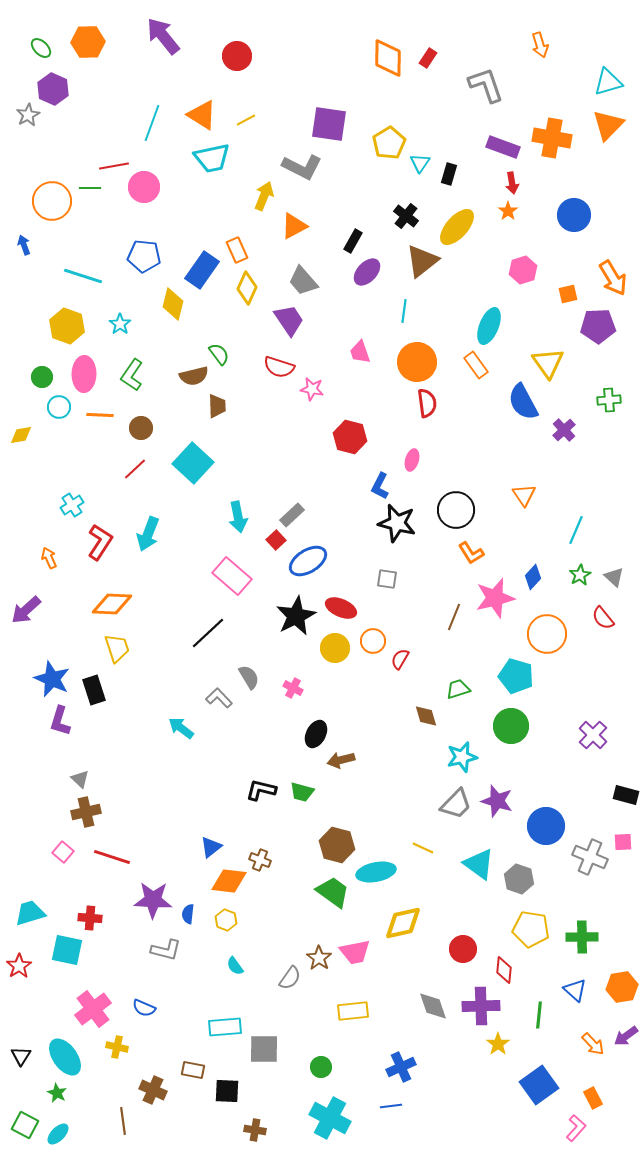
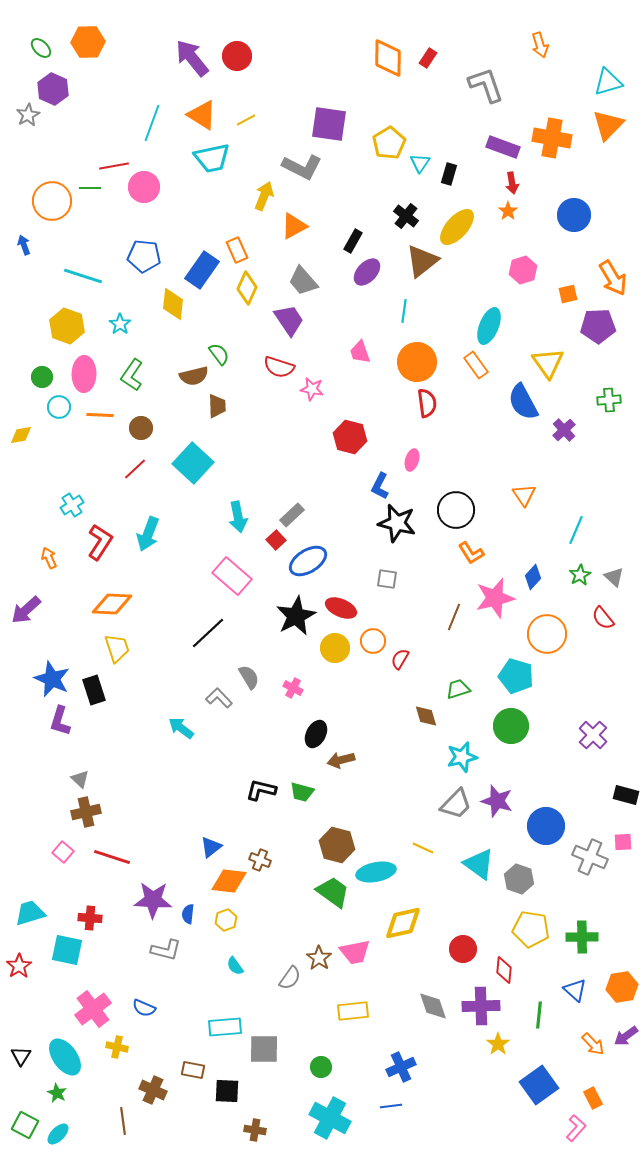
purple arrow at (163, 36): moved 29 px right, 22 px down
yellow diamond at (173, 304): rotated 8 degrees counterclockwise
yellow hexagon at (226, 920): rotated 20 degrees clockwise
